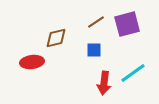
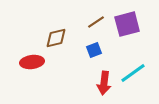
blue square: rotated 21 degrees counterclockwise
